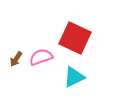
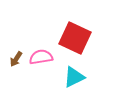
pink semicircle: rotated 10 degrees clockwise
